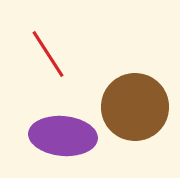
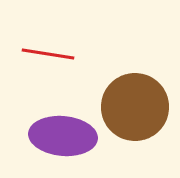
red line: rotated 48 degrees counterclockwise
